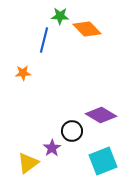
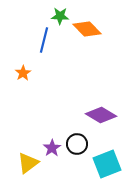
orange star: rotated 28 degrees counterclockwise
black circle: moved 5 px right, 13 px down
cyan square: moved 4 px right, 3 px down
